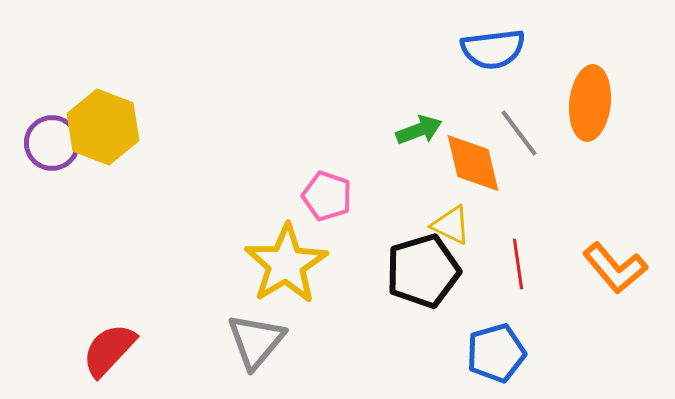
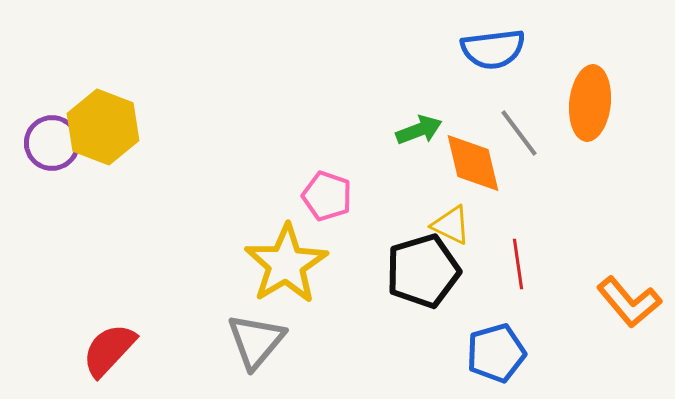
orange L-shape: moved 14 px right, 34 px down
